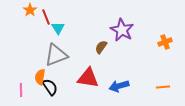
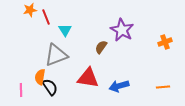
orange star: rotated 24 degrees clockwise
cyan triangle: moved 7 px right, 2 px down
